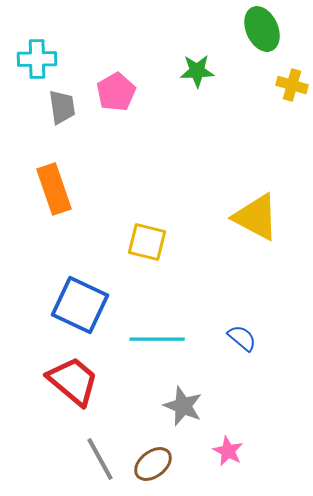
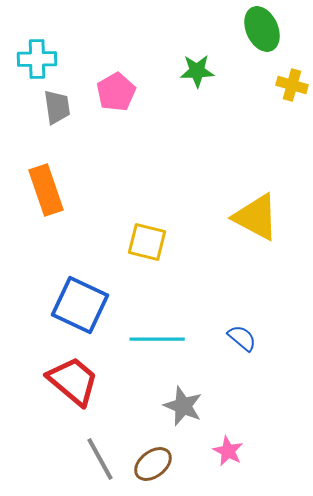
gray trapezoid: moved 5 px left
orange rectangle: moved 8 px left, 1 px down
